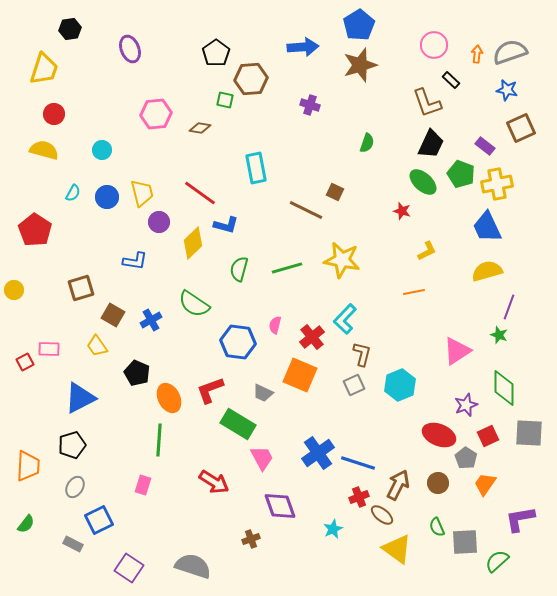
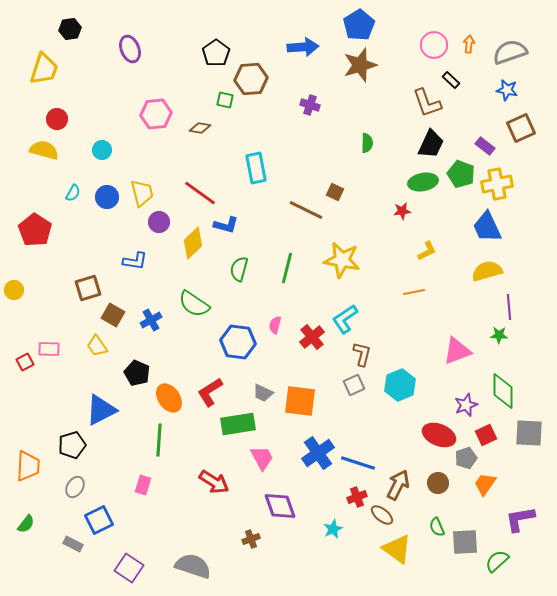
orange arrow at (477, 54): moved 8 px left, 10 px up
red circle at (54, 114): moved 3 px right, 5 px down
green semicircle at (367, 143): rotated 18 degrees counterclockwise
green ellipse at (423, 182): rotated 52 degrees counterclockwise
red star at (402, 211): rotated 24 degrees counterclockwise
green line at (287, 268): rotated 60 degrees counterclockwise
brown square at (81, 288): moved 7 px right
purple line at (509, 307): rotated 25 degrees counterclockwise
cyan L-shape at (345, 319): rotated 12 degrees clockwise
green star at (499, 335): rotated 18 degrees counterclockwise
pink triangle at (457, 351): rotated 12 degrees clockwise
orange square at (300, 375): moved 26 px down; rotated 16 degrees counterclockwise
green diamond at (504, 388): moved 1 px left, 3 px down
red L-shape at (210, 390): moved 2 px down; rotated 12 degrees counterclockwise
blue triangle at (80, 398): moved 21 px right, 12 px down
orange ellipse at (169, 398): rotated 8 degrees counterclockwise
green rectangle at (238, 424): rotated 40 degrees counterclockwise
red square at (488, 436): moved 2 px left, 1 px up
gray pentagon at (466, 458): rotated 20 degrees clockwise
red cross at (359, 497): moved 2 px left
